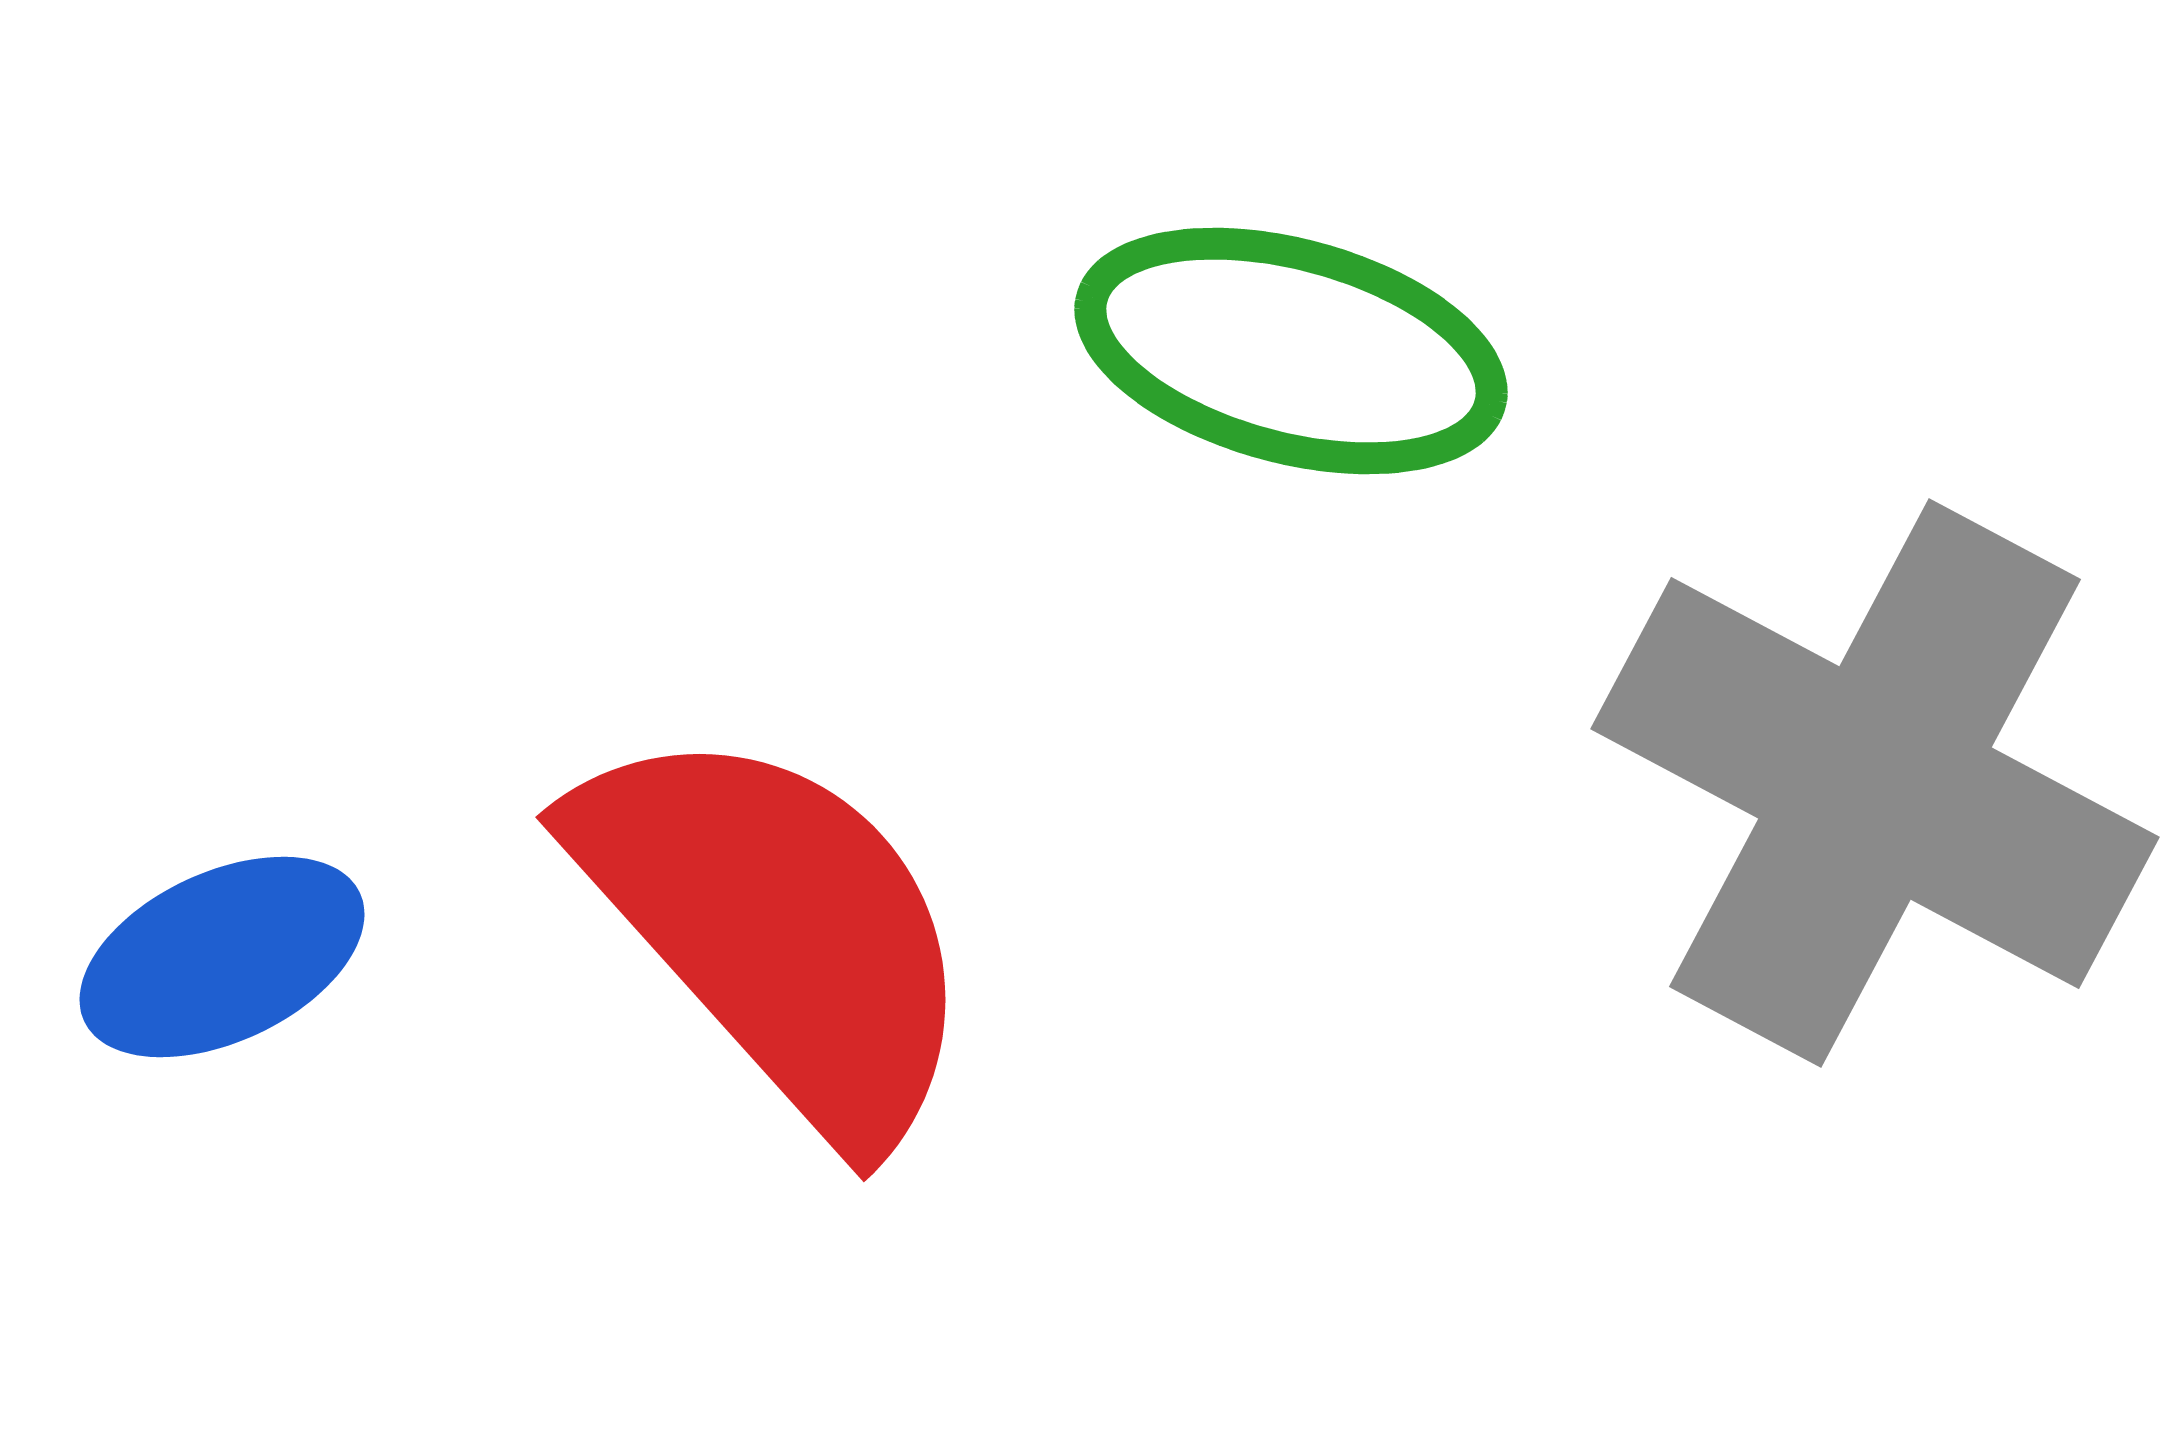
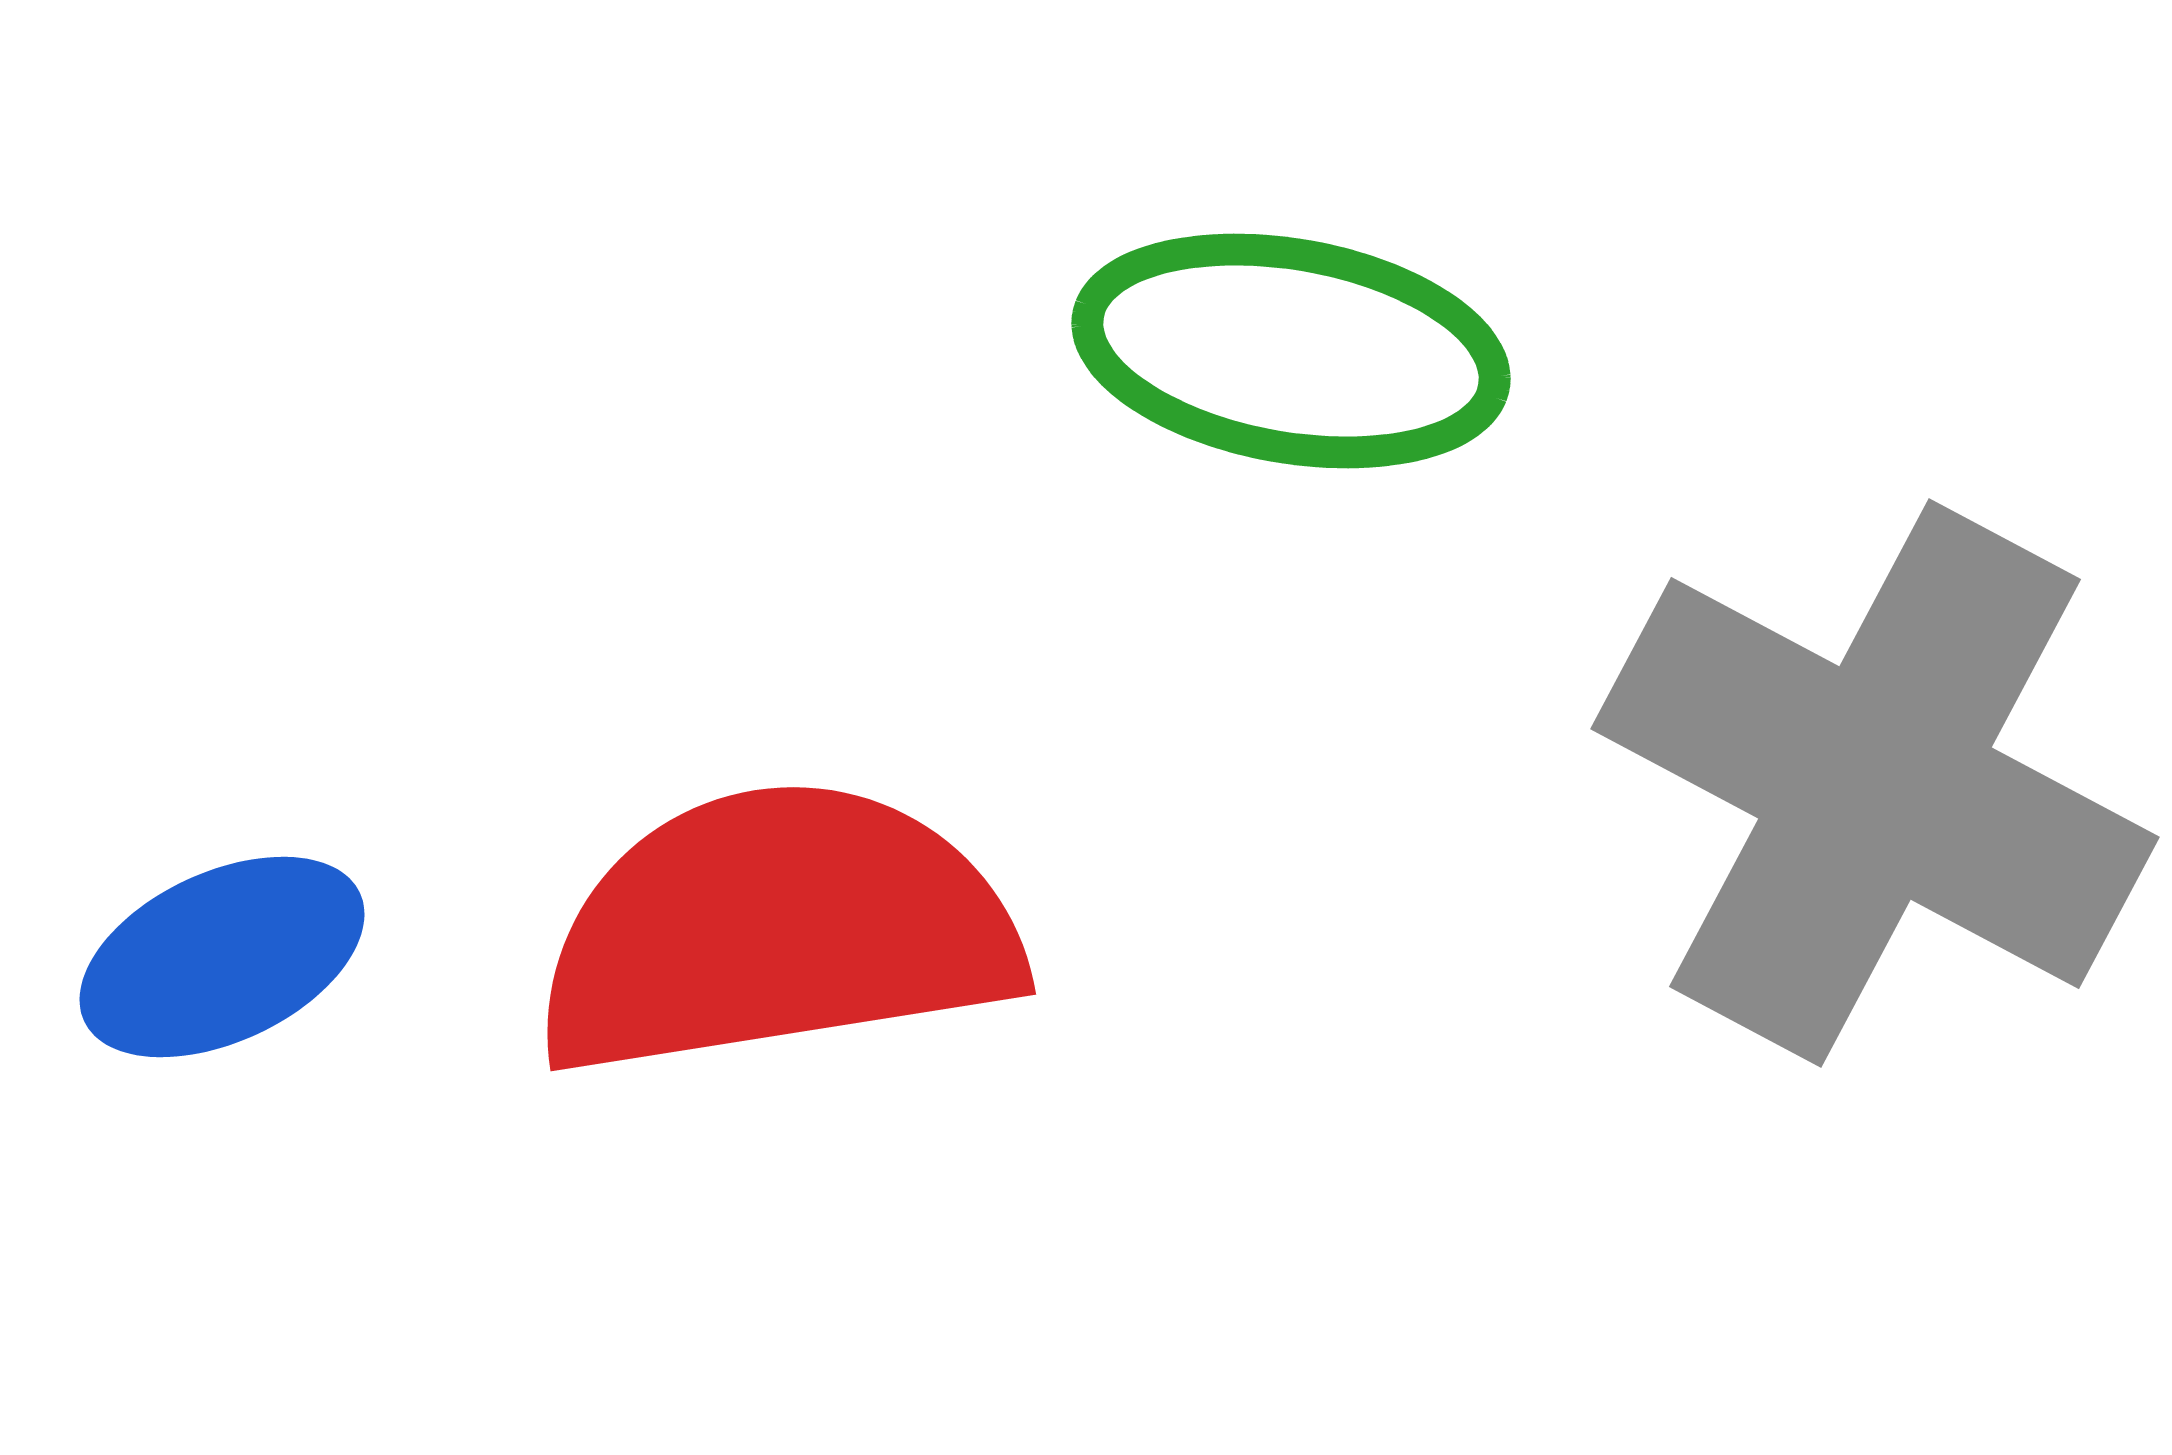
green ellipse: rotated 5 degrees counterclockwise
red semicircle: rotated 57 degrees counterclockwise
